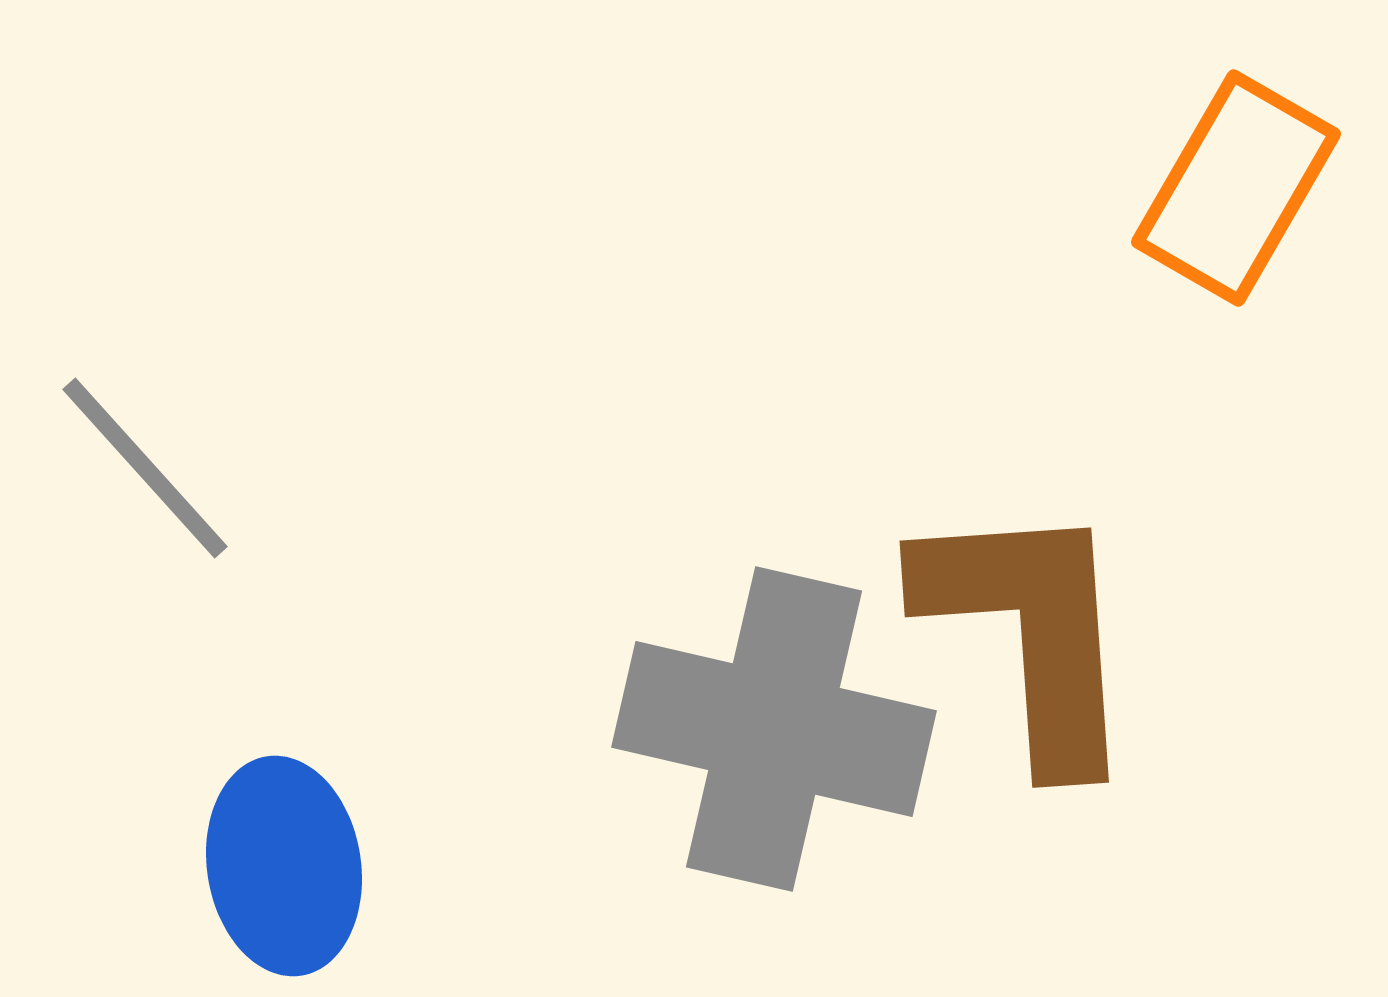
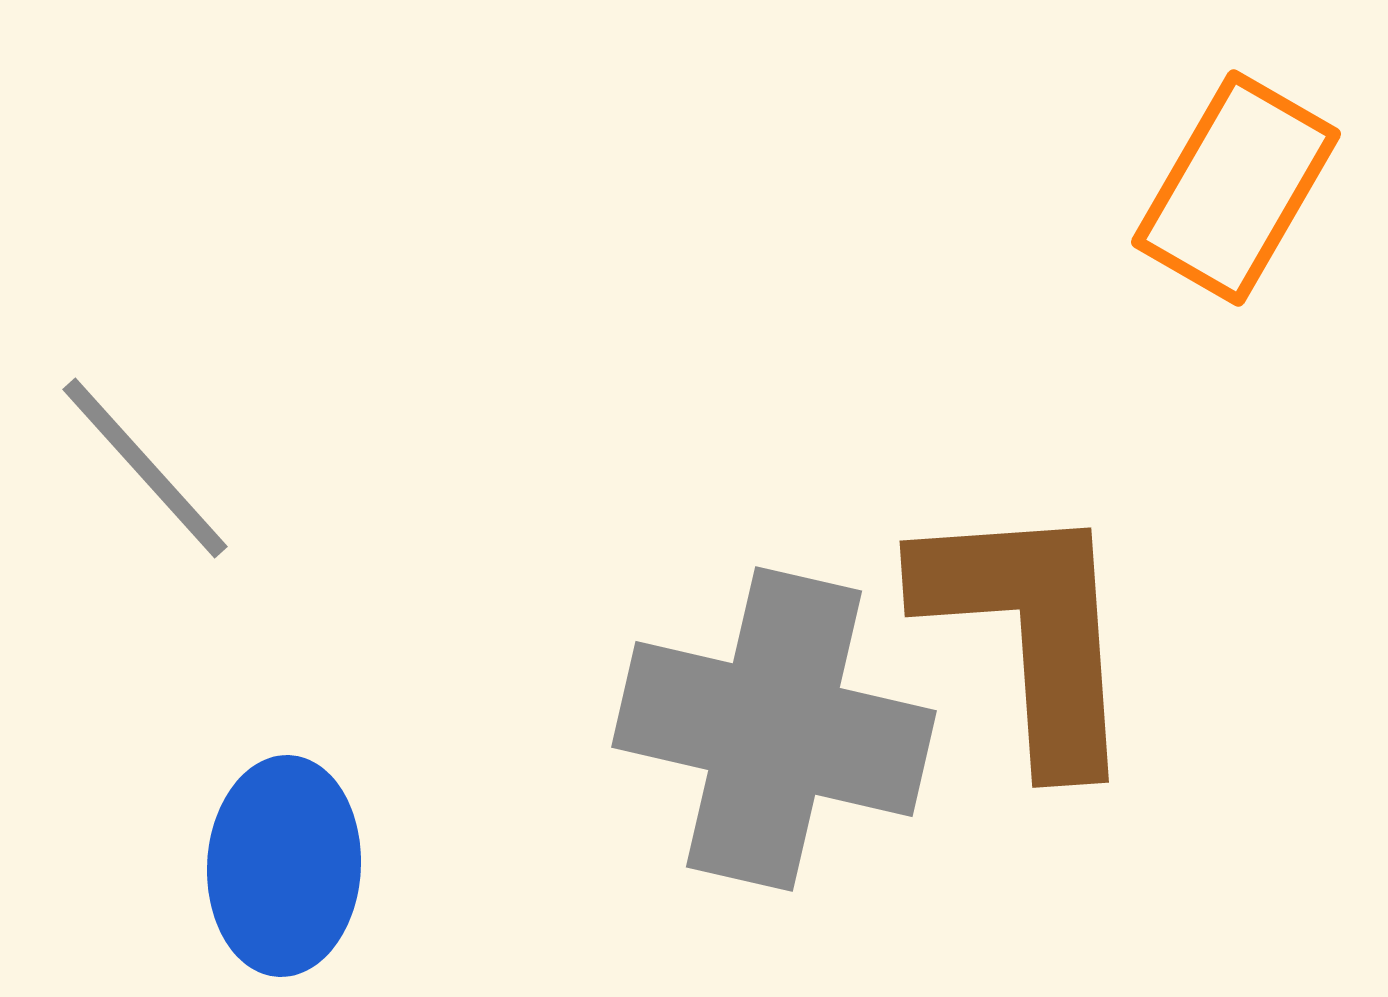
blue ellipse: rotated 12 degrees clockwise
